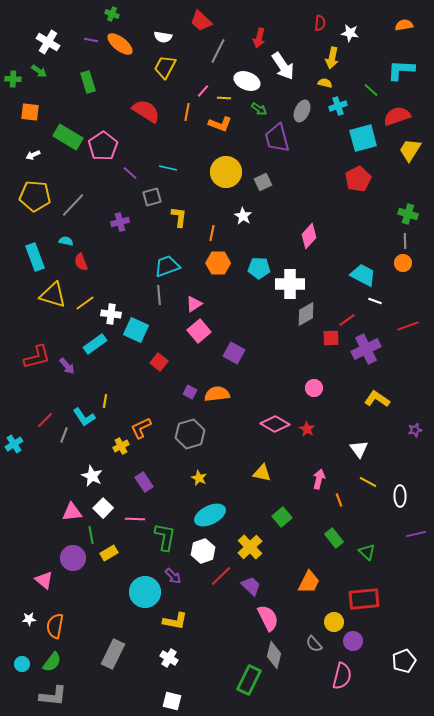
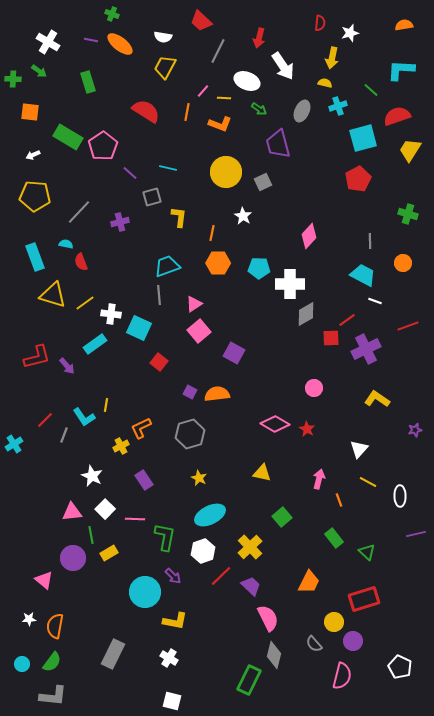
white star at (350, 33): rotated 24 degrees counterclockwise
purple trapezoid at (277, 138): moved 1 px right, 6 px down
gray line at (73, 205): moved 6 px right, 7 px down
cyan semicircle at (66, 241): moved 3 px down
gray line at (405, 241): moved 35 px left
cyan square at (136, 330): moved 3 px right, 2 px up
yellow line at (105, 401): moved 1 px right, 4 px down
white triangle at (359, 449): rotated 18 degrees clockwise
purple rectangle at (144, 482): moved 2 px up
white square at (103, 508): moved 2 px right, 1 px down
red rectangle at (364, 599): rotated 12 degrees counterclockwise
white pentagon at (404, 661): moved 4 px left, 6 px down; rotated 25 degrees counterclockwise
